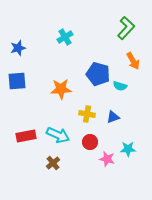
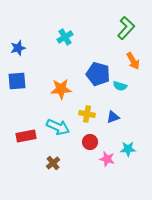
cyan arrow: moved 8 px up
